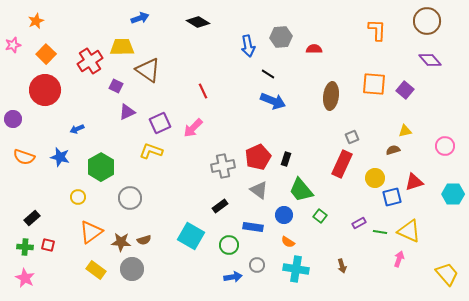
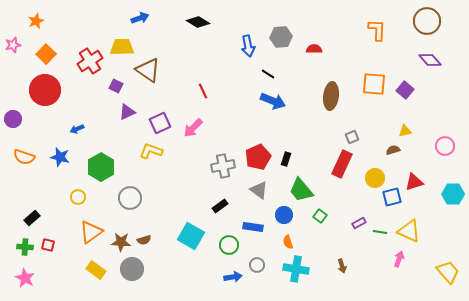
orange semicircle at (288, 242): rotated 40 degrees clockwise
yellow trapezoid at (447, 274): moved 1 px right, 2 px up
